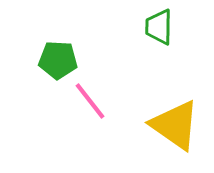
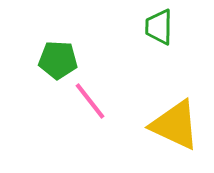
yellow triangle: rotated 10 degrees counterclockwise
